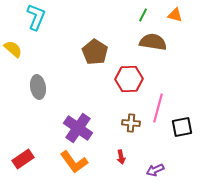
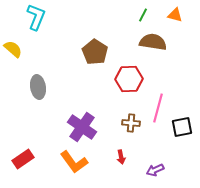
purple cross: moved 4 px right, 1 px up
